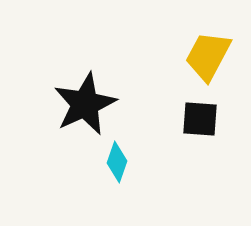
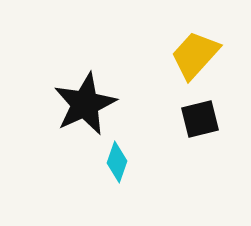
yellow trapezoid: moved 13 px left, 1 px up; rotated 14 degrees clockwise
black square: rotated 18 degrees counterclockwise
